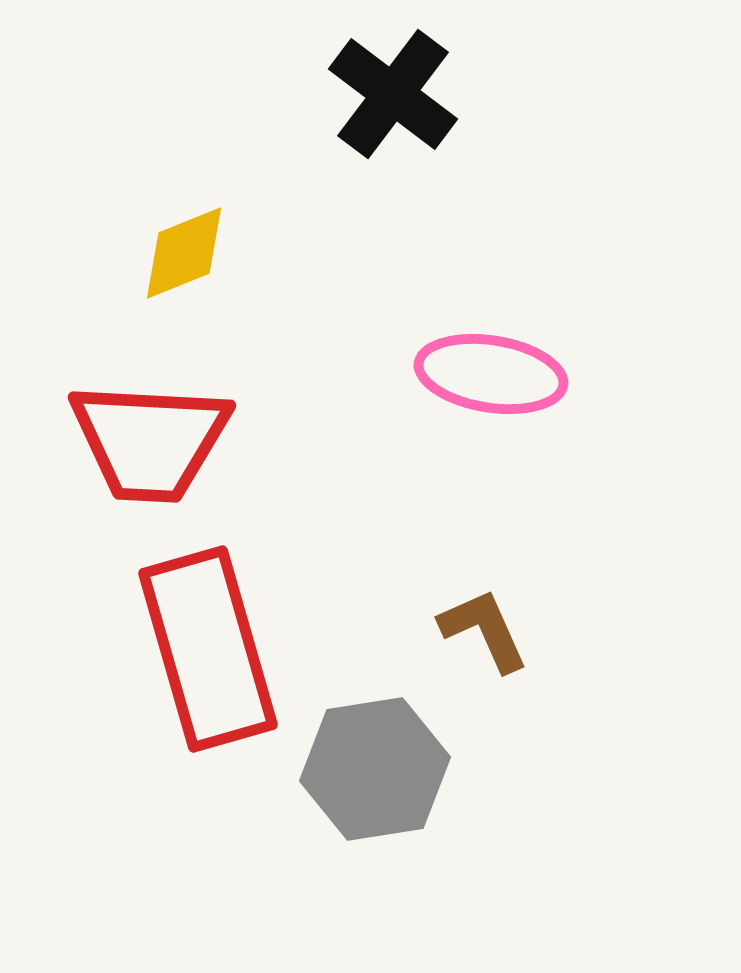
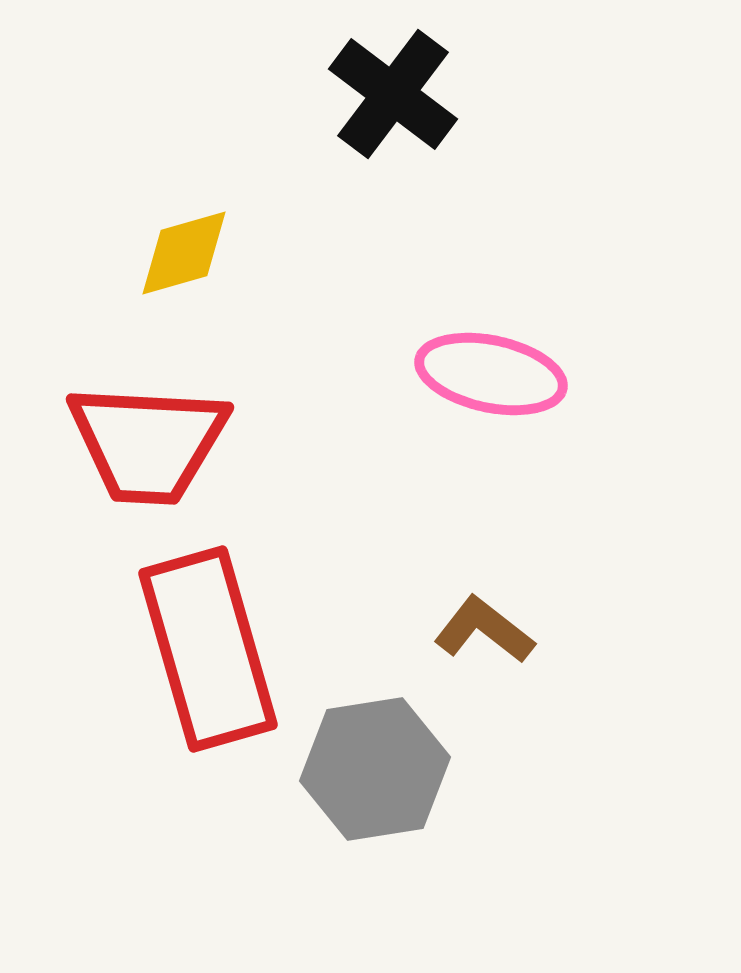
yellow diamond: rotated 6 degrees clockwise
pink ellipse: rotated 3 degrees clockwise
red trapezoid: moved 2 px left, 2 px down
brown L-shape: rotated 28 degrees counterclockwise
